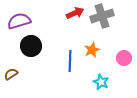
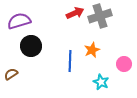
gray cross: moved 2 px left
pink circle: moved 6 px down
